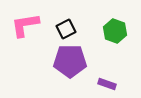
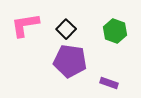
black square: rotated 18 degrees counterclockwise
purple pentagon: rotated 8 degrees clockwise
purple rectangle: moved 2 px right, 1 px up
